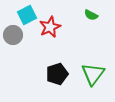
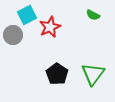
green semicircle: moved 2 px right
black pentagon: rotated 20 degrees counterclockwise
